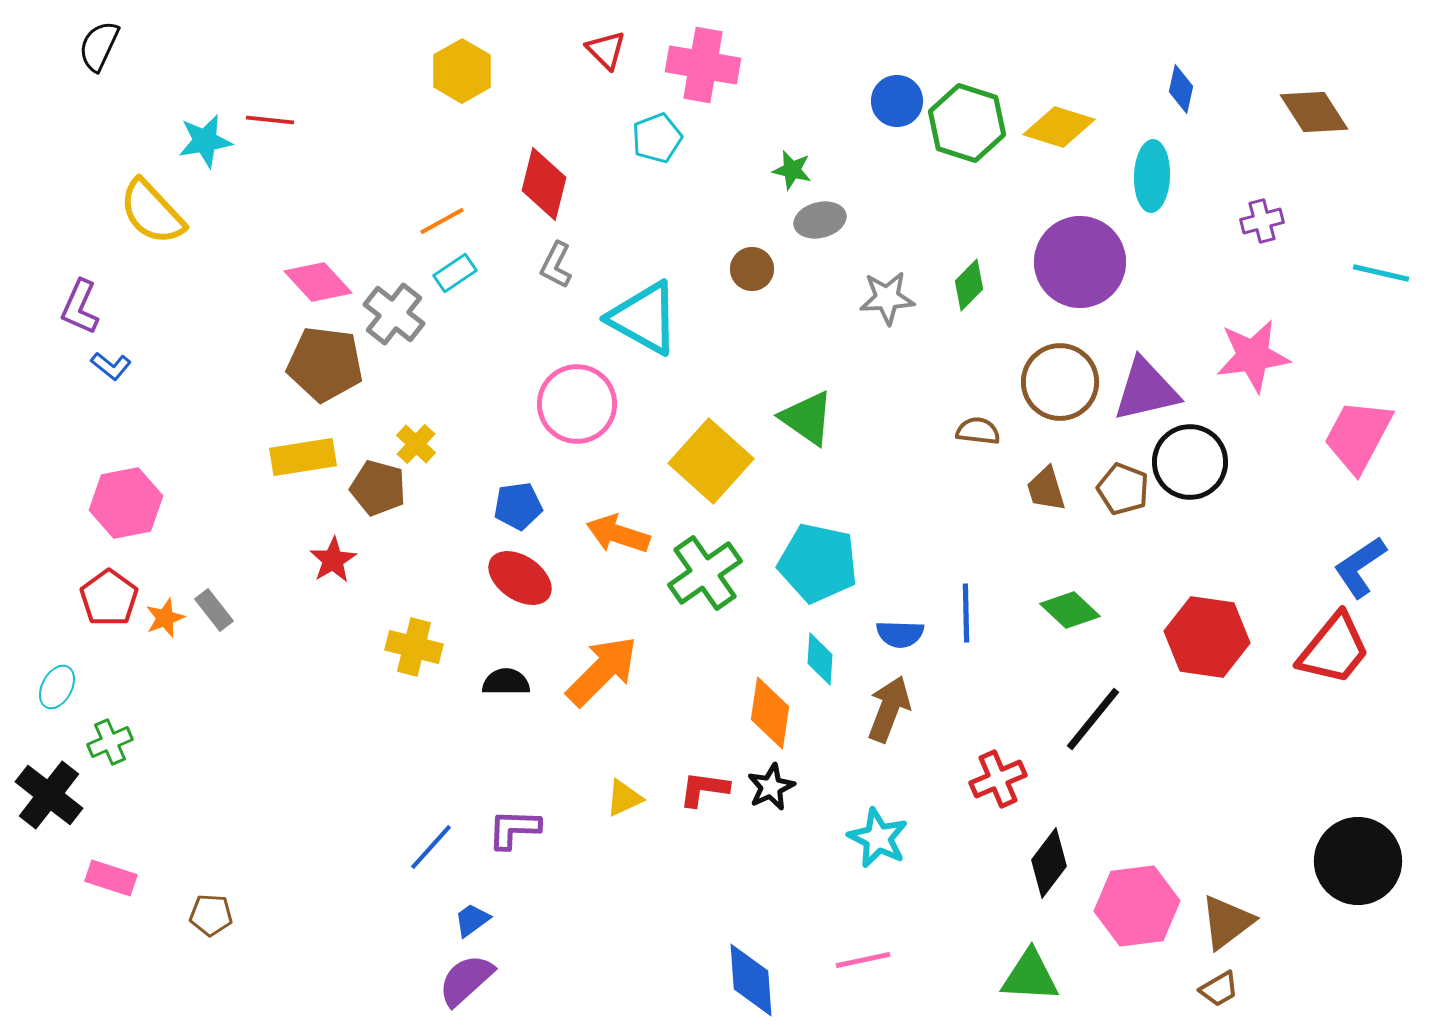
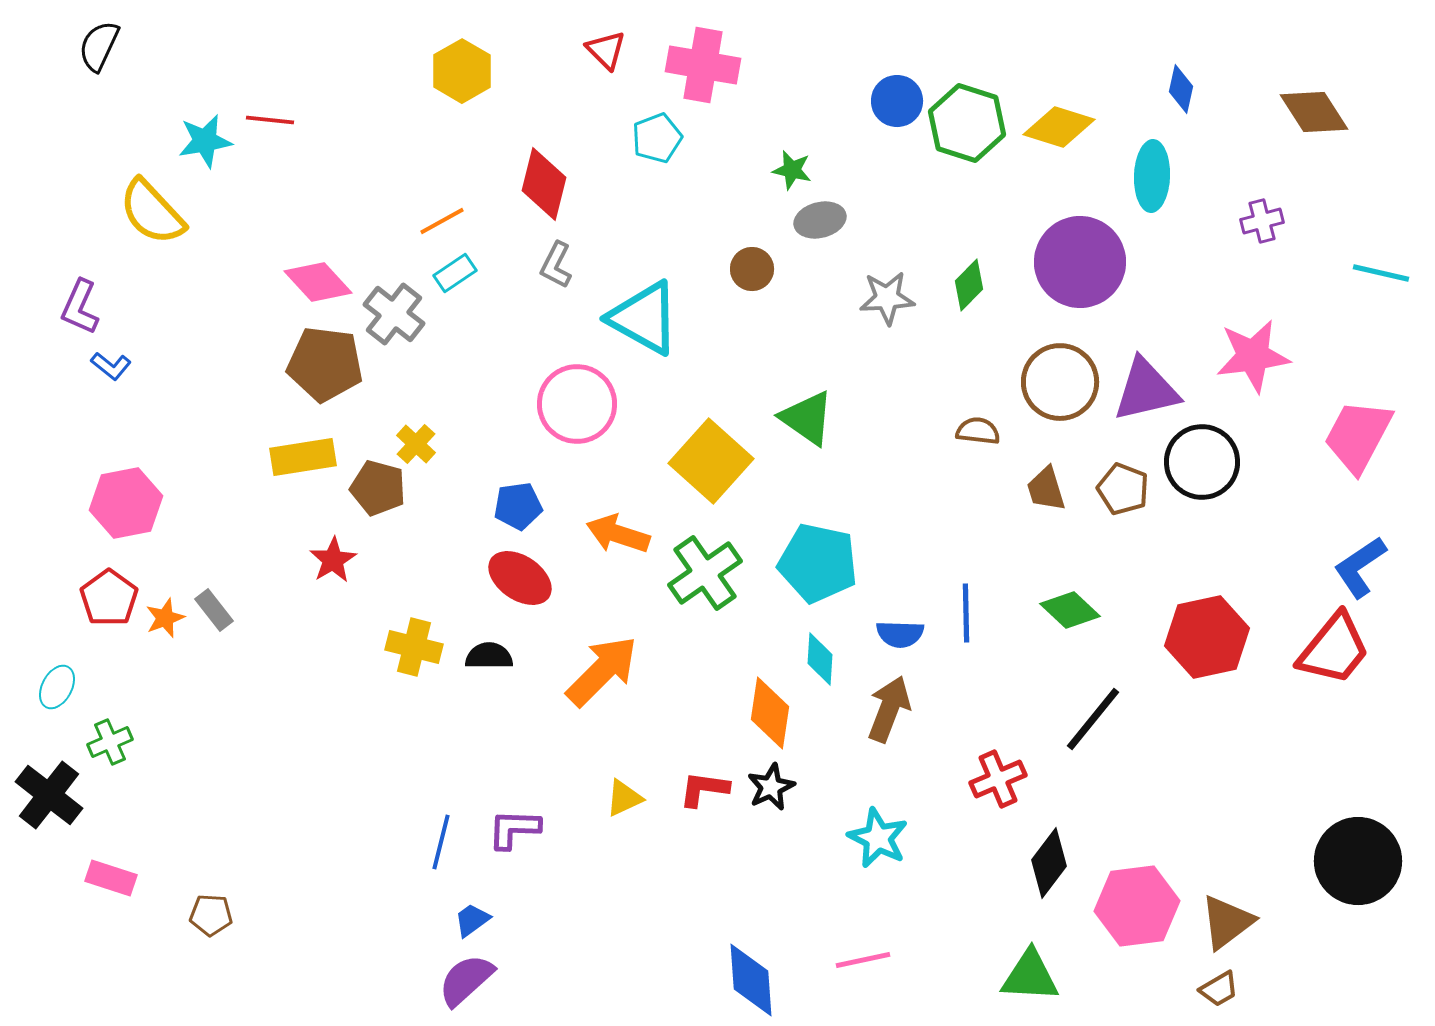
black circle at (1190, 462): moved 12 px right
red hexagon at (1207, 637): rotated 20 degrees counterclockwise
black semicircle at (506, 682): moved 17 px left, 26 px up
blue line at (431, 847): moved 10 px right, 5 px up; rotated 28 degrees counterclockwise
